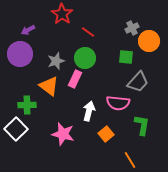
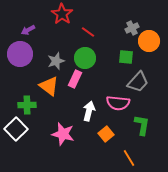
orange line: moved 1 px left, 2 px up
